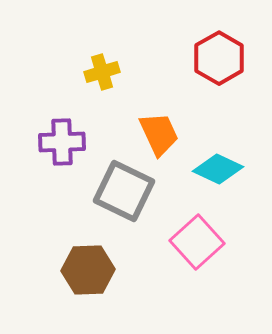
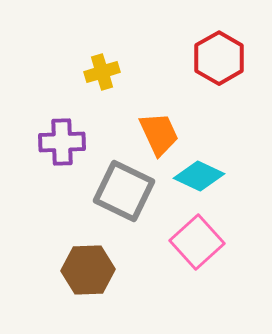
cyan diamond: moved 19 px left, 7 px down
